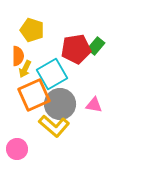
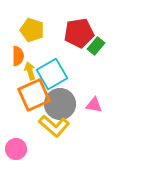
red pentagon: moved 3 px right, 16 px up
yellow arrow: moved 5 px right, 2 px down; rotated 138 degrees clockwise
pink circle: moved 1 px left
